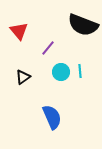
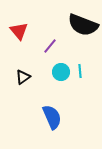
purple line: moved 2 px right, 2 px up
